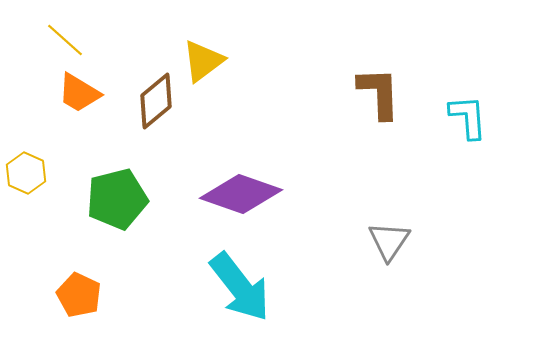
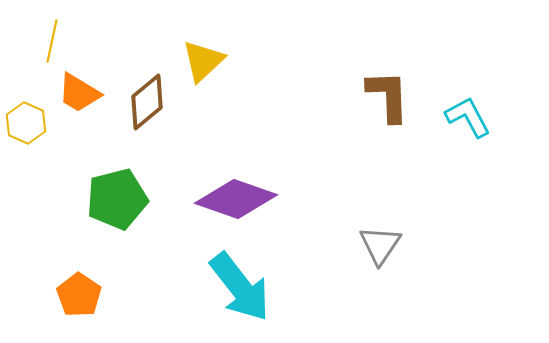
yellow line: moved 13 px left, 1 px down; rotated 60 degrees clockwise
yellow triangle: rotated 6 degrees counterclockwise
brown L-shape: moved 9 px right, 3 px down
brown diamond: moved 9 px left, 1 px down
cyan L-shape: rotated 24 degrees counterclockwise
yellow hexagon: moved 50 px up
purple diamond: moved 5 px left, 5 px down
gray triangle: moved 9 px left, 4 px down
orange pentagon: rotated 9 degrees clockwise
